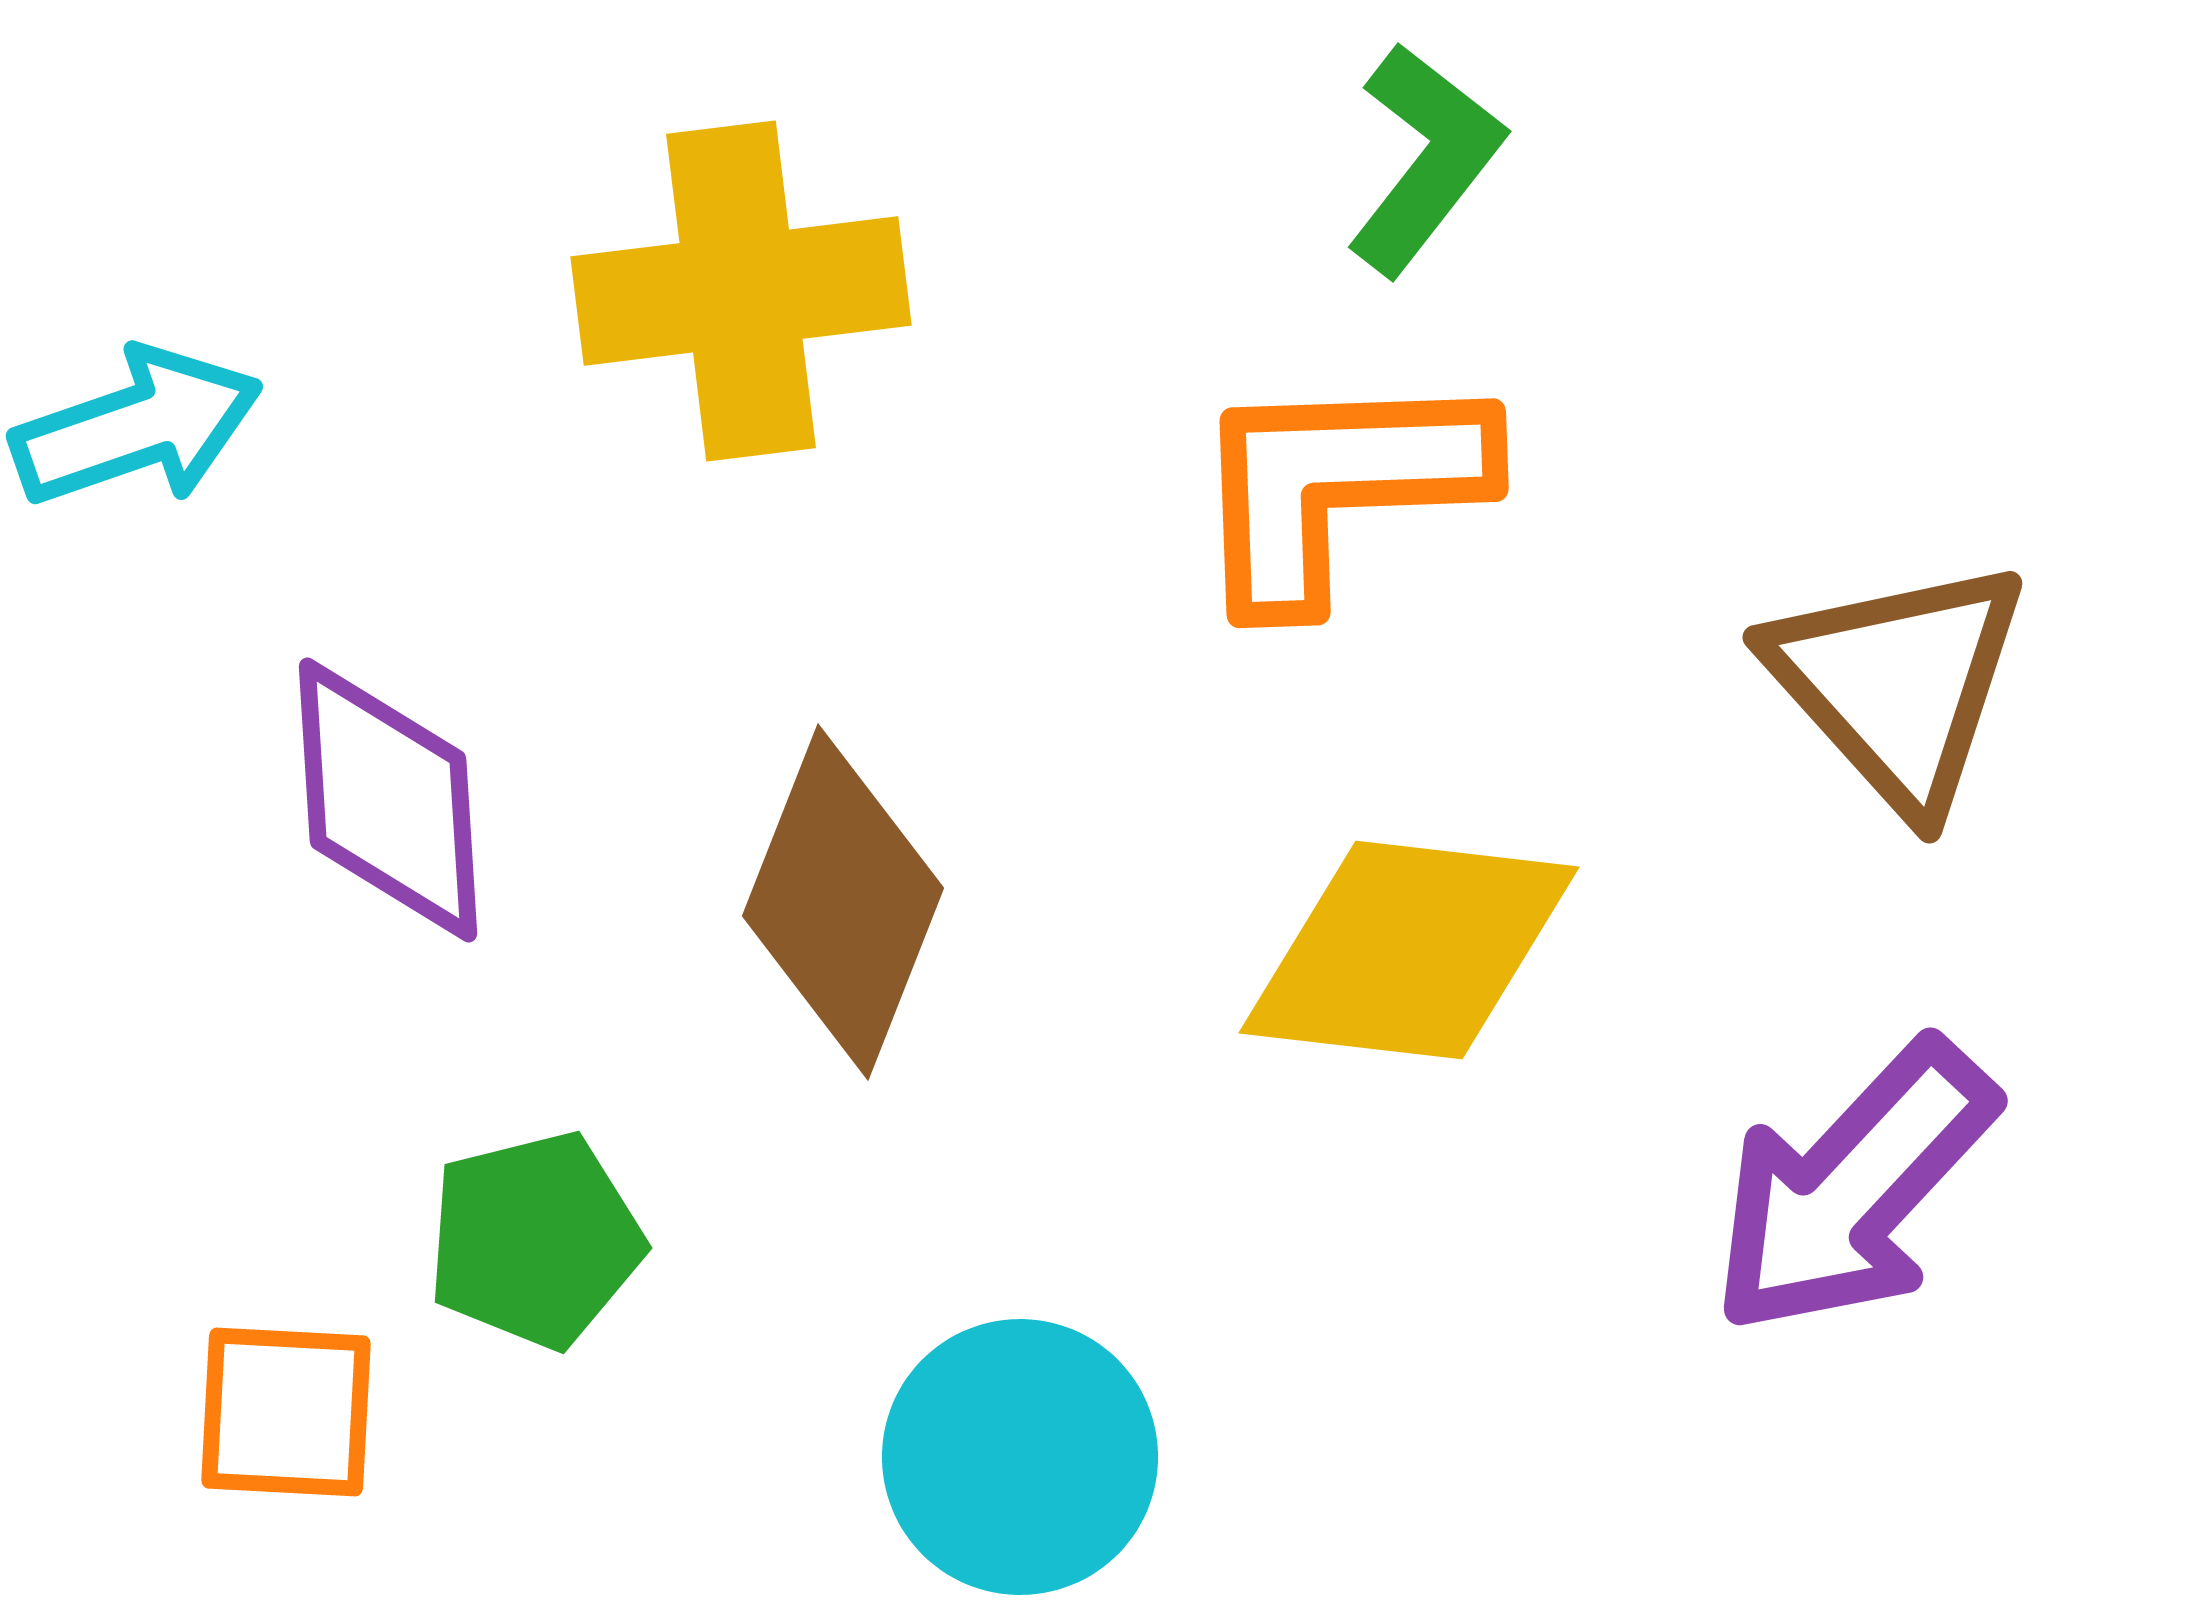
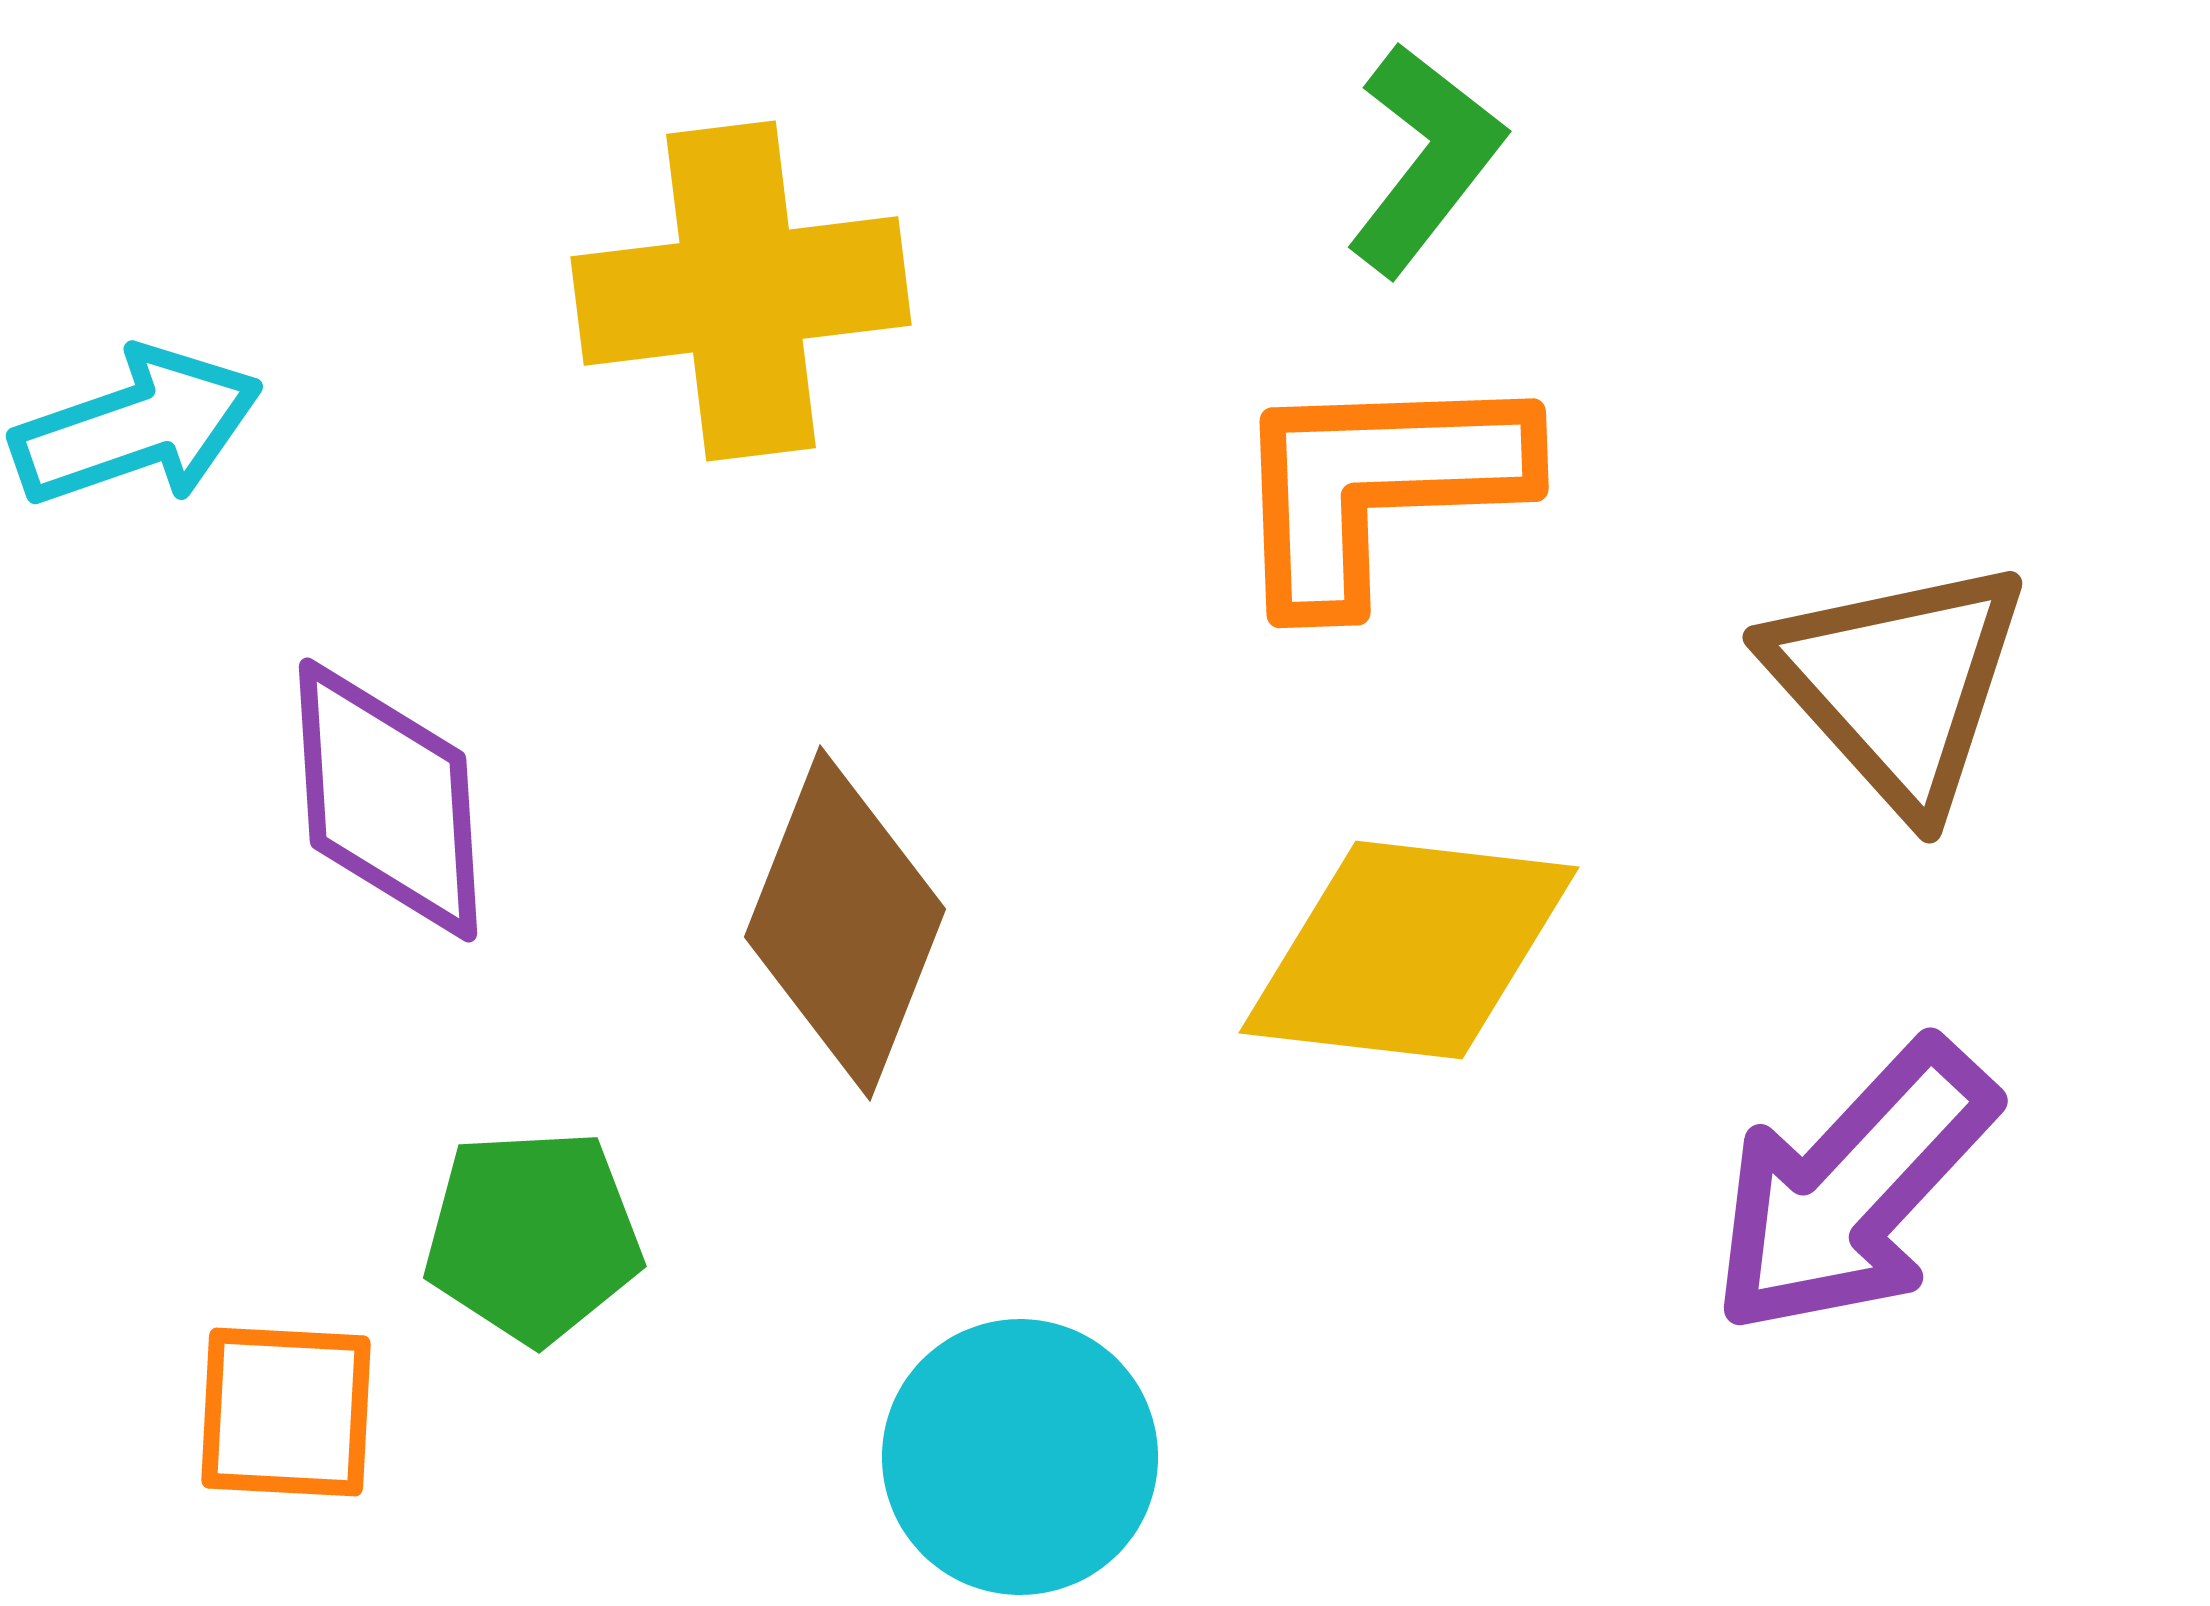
orange L-shape: moved 40 px right
brown diamond: moved 2 px right, 21 px down
green pentagon: moved 2 px left, 4 px up; rotated 11 degrees clockwise
